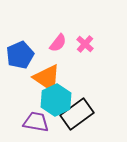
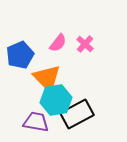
orange triangle: rotated 12 degrees clockwise
cyan hexagon: rotated 16 degrees clockwise
black rectangle: rotated 8 degrees clockwise
